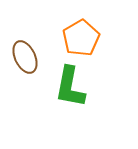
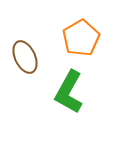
green L-shape: moved 1 px left, 5 px down; rotated 18 degrees clockwise
